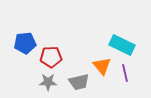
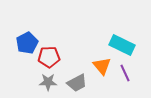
blue pentagon: moved 2 px right; rotated 20 degrees counterclockwise
red pentagon: moved 2 px left
purple line: rotated 12 degrees counterclockwise
gray trapezoid: moved 2 px left, 1 px down; rotated 15 degrees counterclockwise
